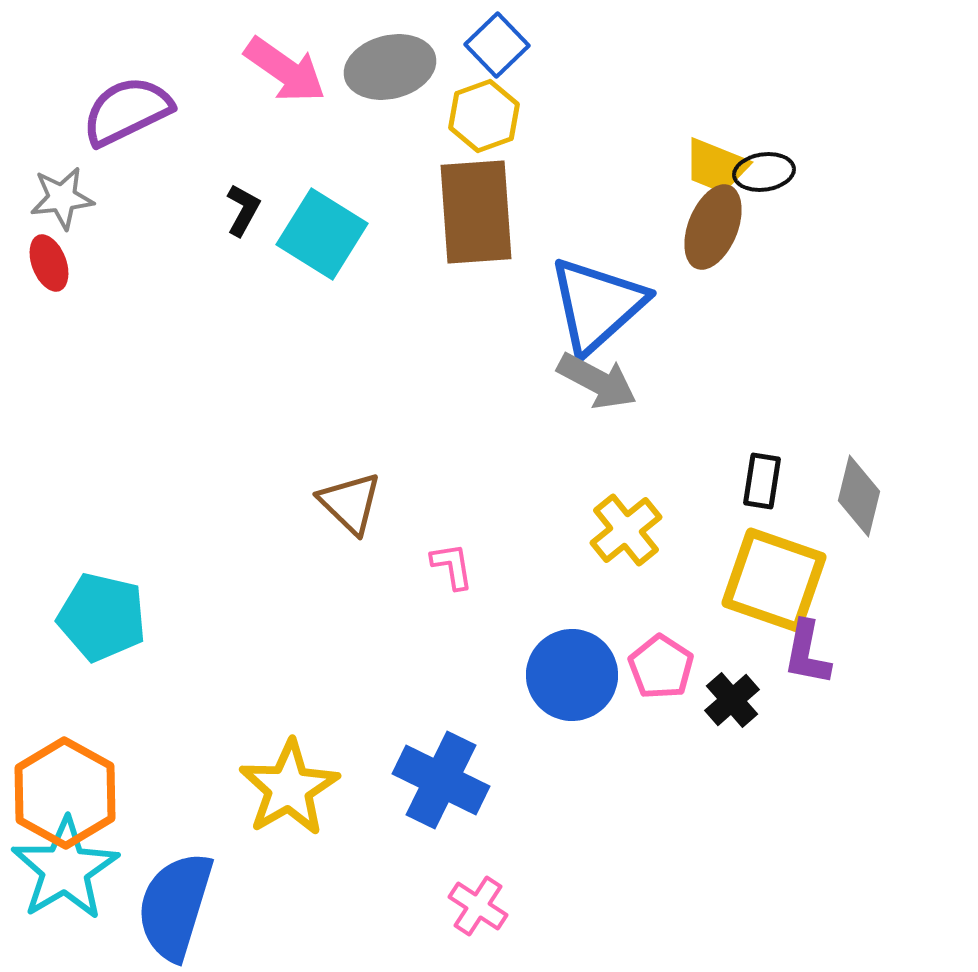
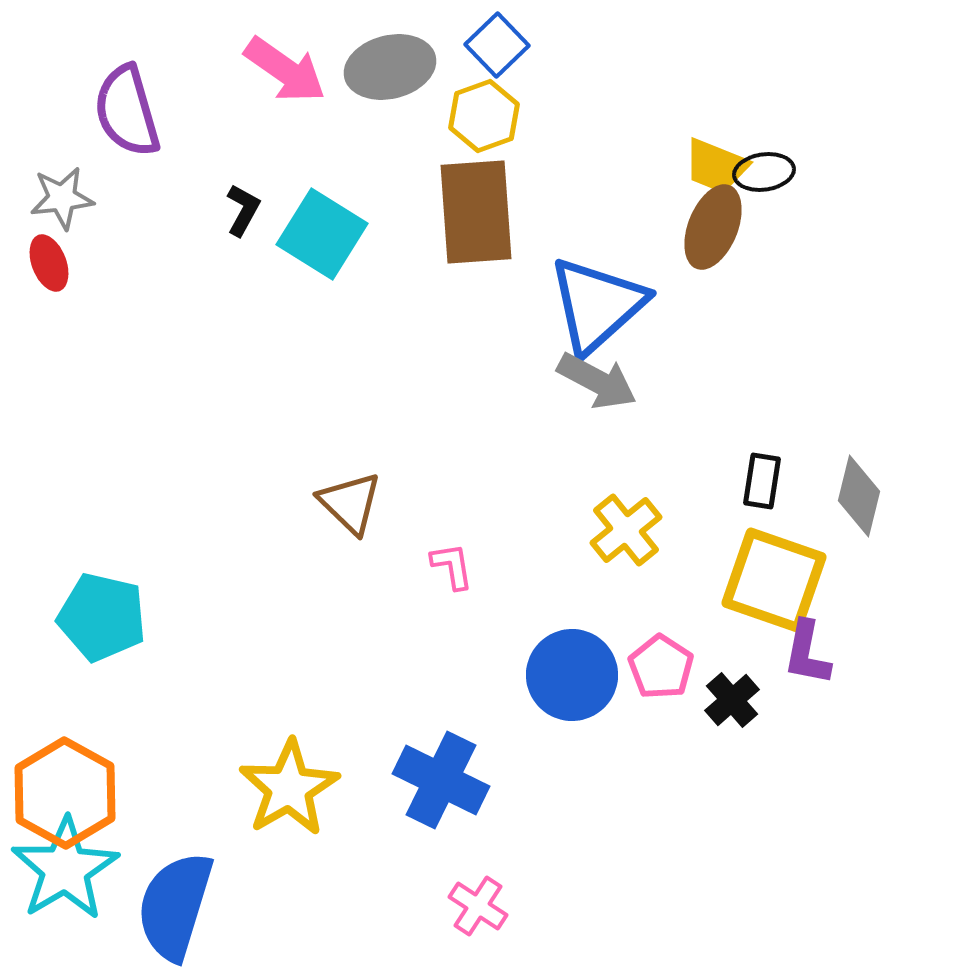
purple semicircle: rotated 80 degrees counterclockwise
